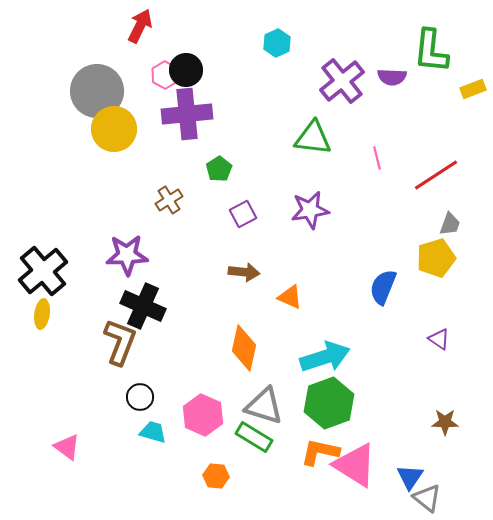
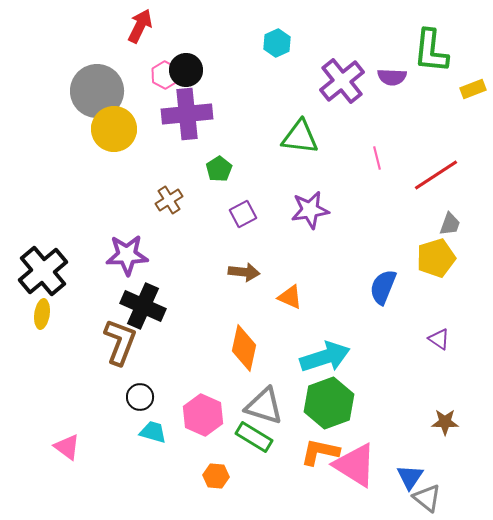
green triangle at (313, 138): moved 13 px left, 1 px up
